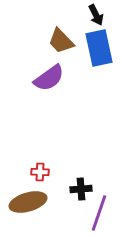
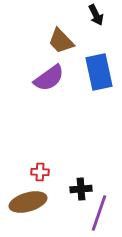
blue rectangle: moved 24 px down
